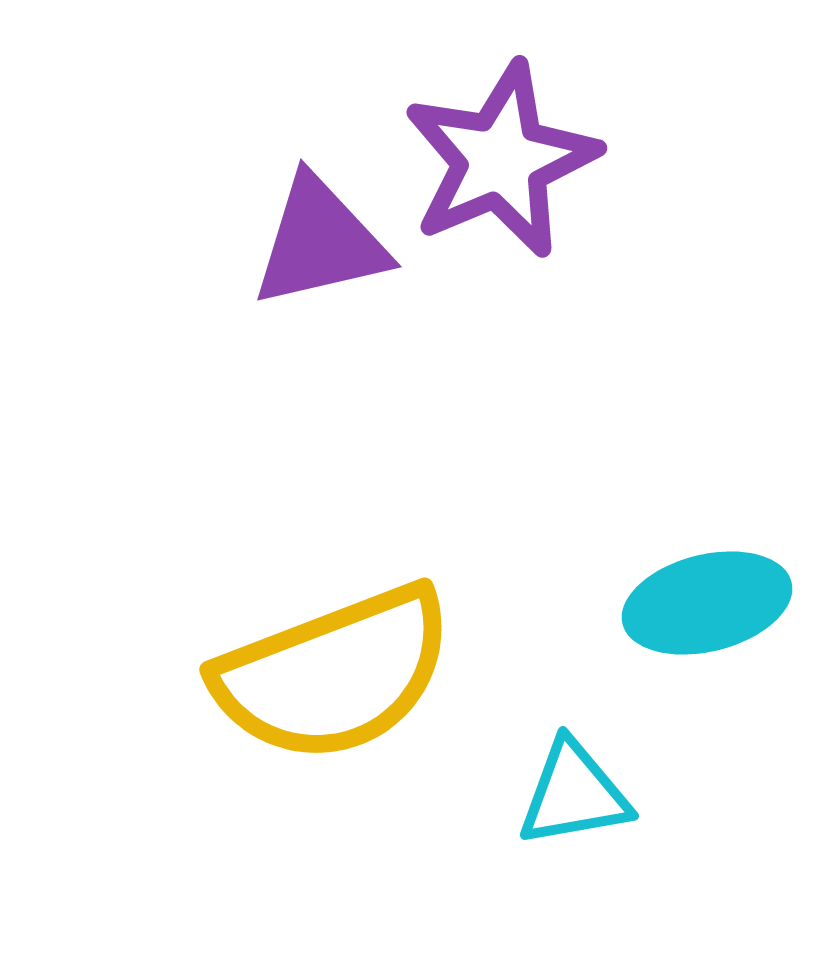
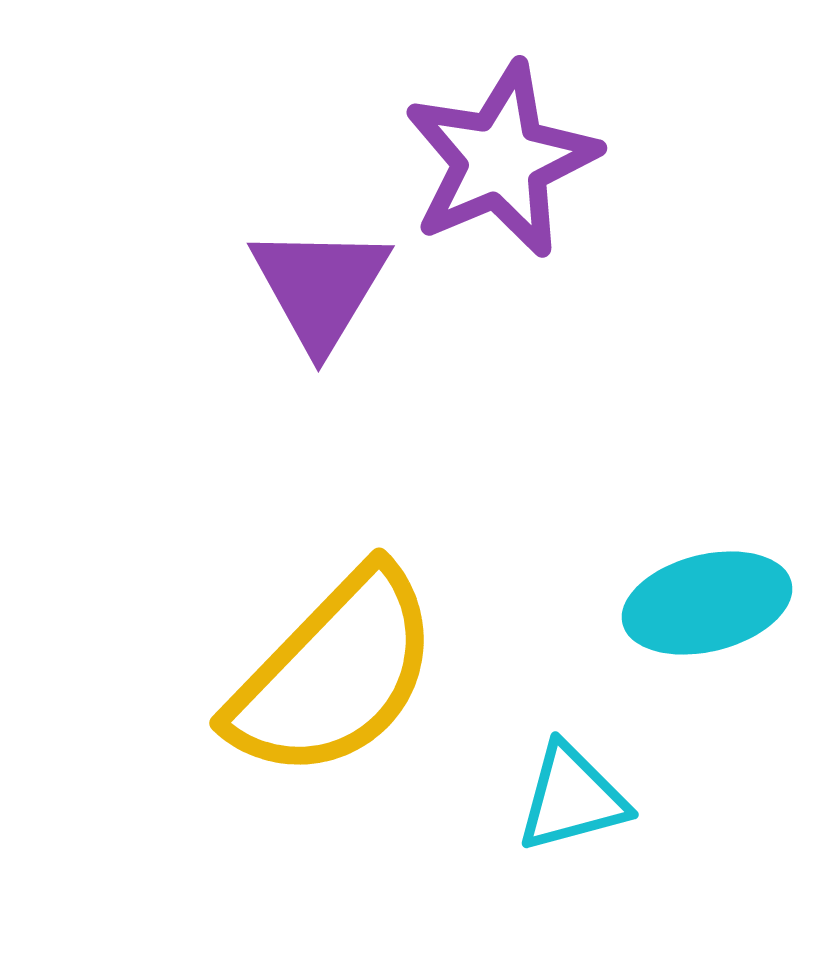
purple triangle: moved 45 px down; rotated 46 degrees counterclockwise
yellow semicircle: rotated 25 degrees counterclockwise
cyan triangle: moved 2 px left, 4 px down; rotated 5 degrees counterclockwise
